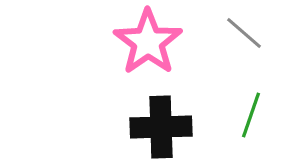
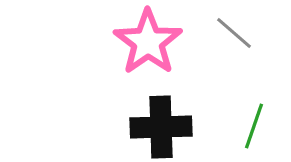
gray line: moved 10 px left
green line: moved 3 px right, 11 px down
